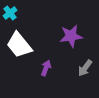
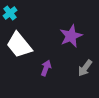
purple star: rotated 15 degrees counterclockwise
